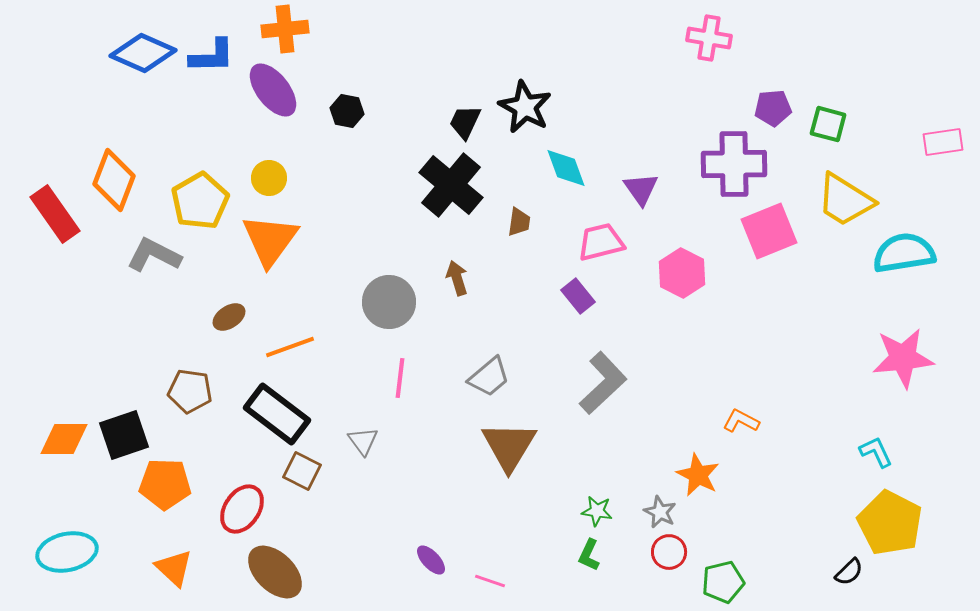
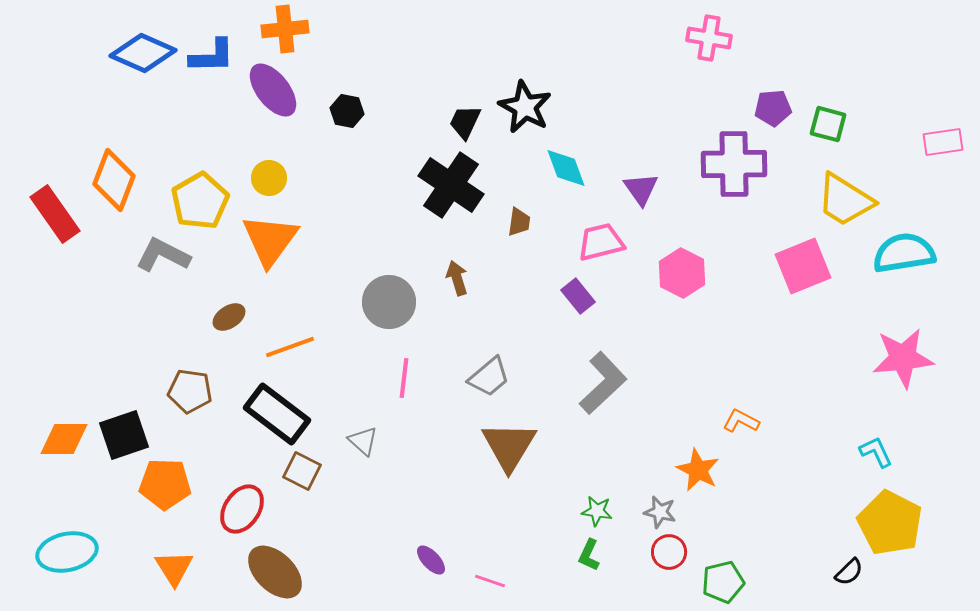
black cross at (451, 185): rotated 6 degrees counterclockwise
pink square at (769, 231): moved 34 px right, 35 px down
gray L-shape at (154, 255): moved 9 px right
pink line at (400, 378): moved 4 px right
gray triangle at (363, 441): rotated 12 degrees counterclockwise
orange star at (698, 475): moved 5 px up
gray star at (660, 512): rotated 12 degrees counterclockwise
orange triangle at (174, 568): rotated 15 degrees clockwise
